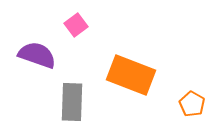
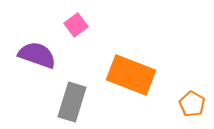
gray rectangle: rotated 15 degrees clockwise
